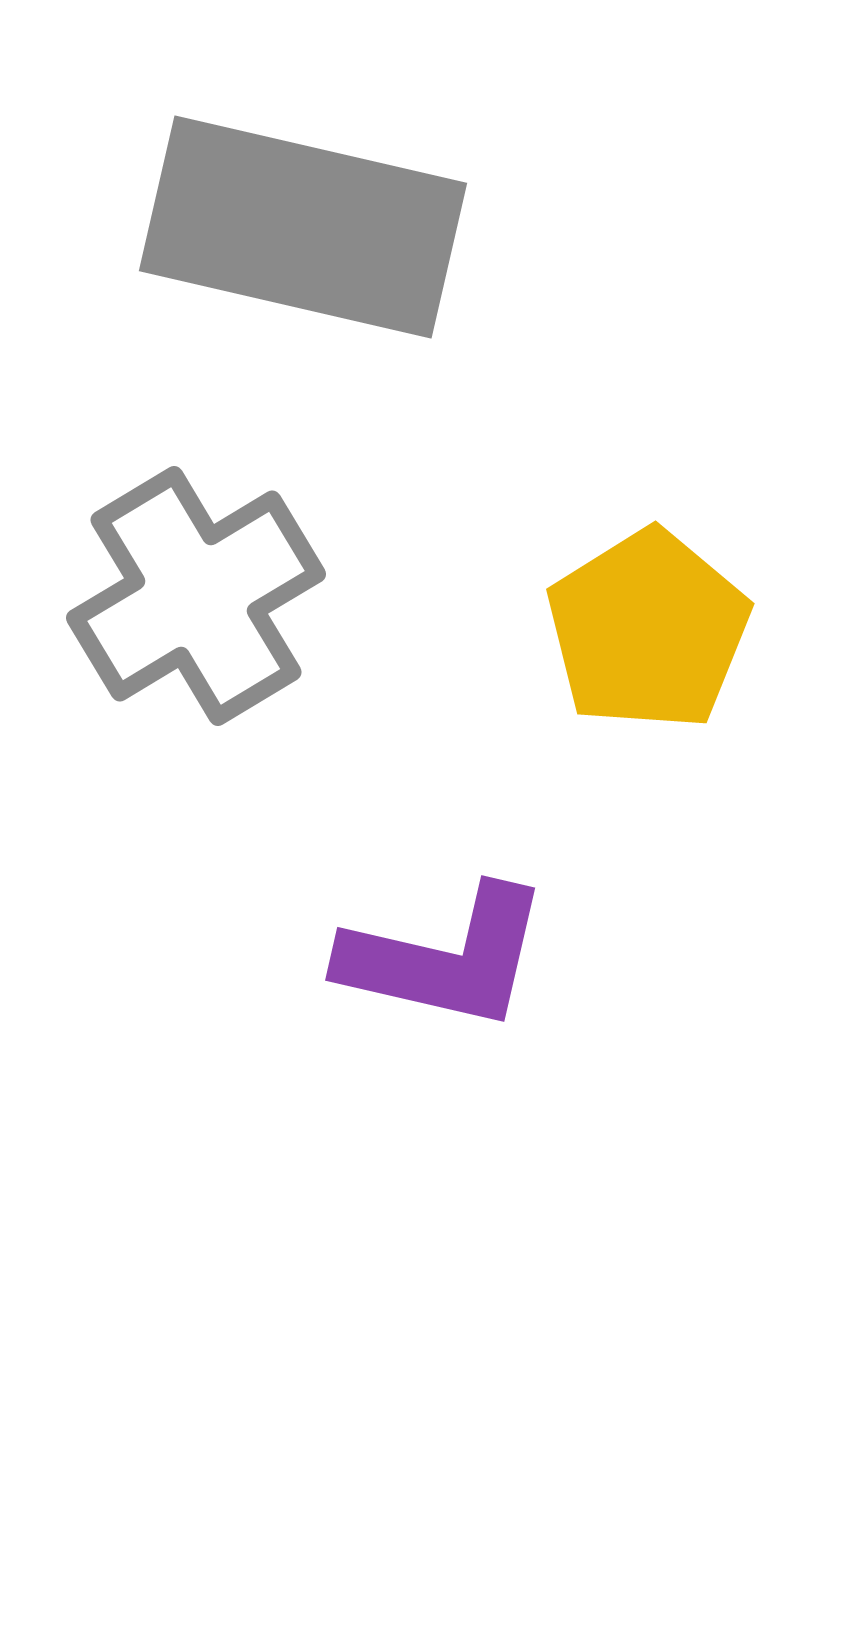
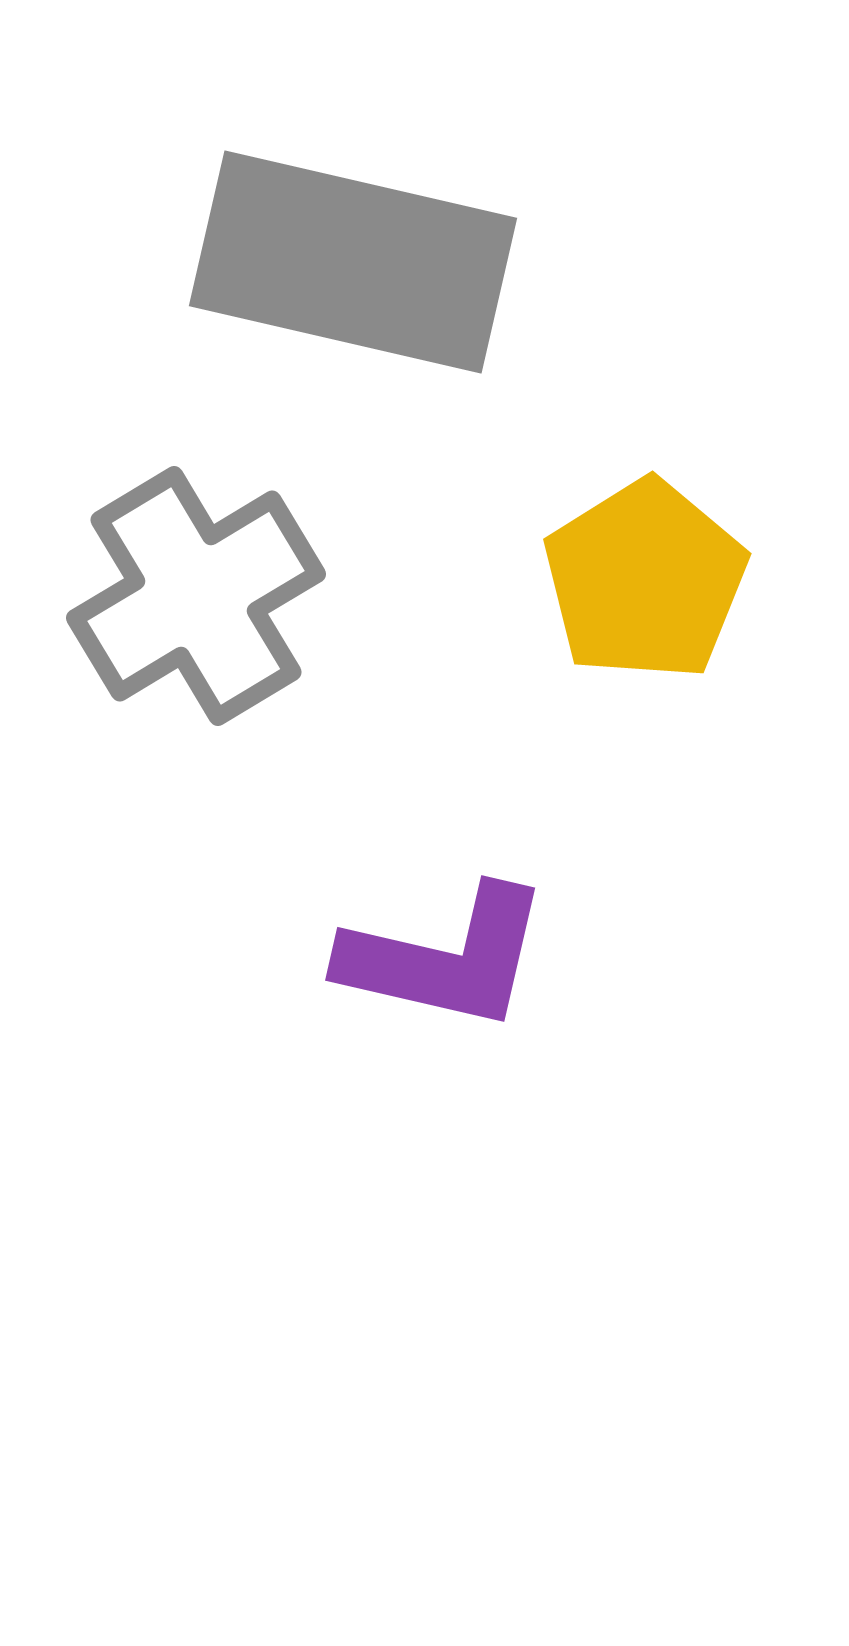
gray rectangle: moved 50 px right, 35 px down
yellow pentagon: moved 3 px left, 50 px up
